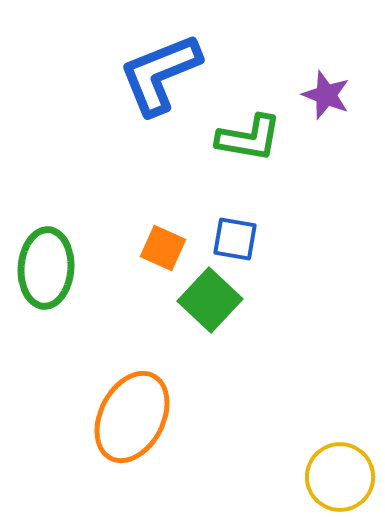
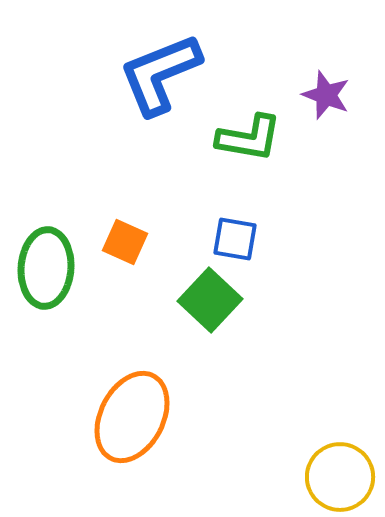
orange square: moved 38 px left, 6 px up
